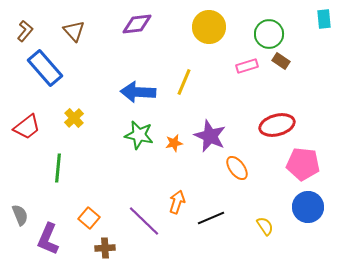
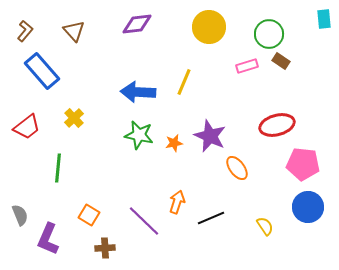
blue rectangle: moved 3 px left, 3 px down
orange square: moved 3 px up; rotated 10 degrees counterclockwise
